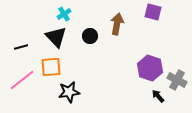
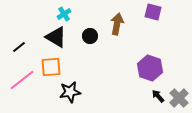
black triangle: rotated 15 degrees counterclockwise
black line: moved 2 px left; rotated 24 degrees counterclockwise
gray cross: moved 2 px right, 18 px down; rotated 18 degrees clockwise
black star: moved 1 px right
